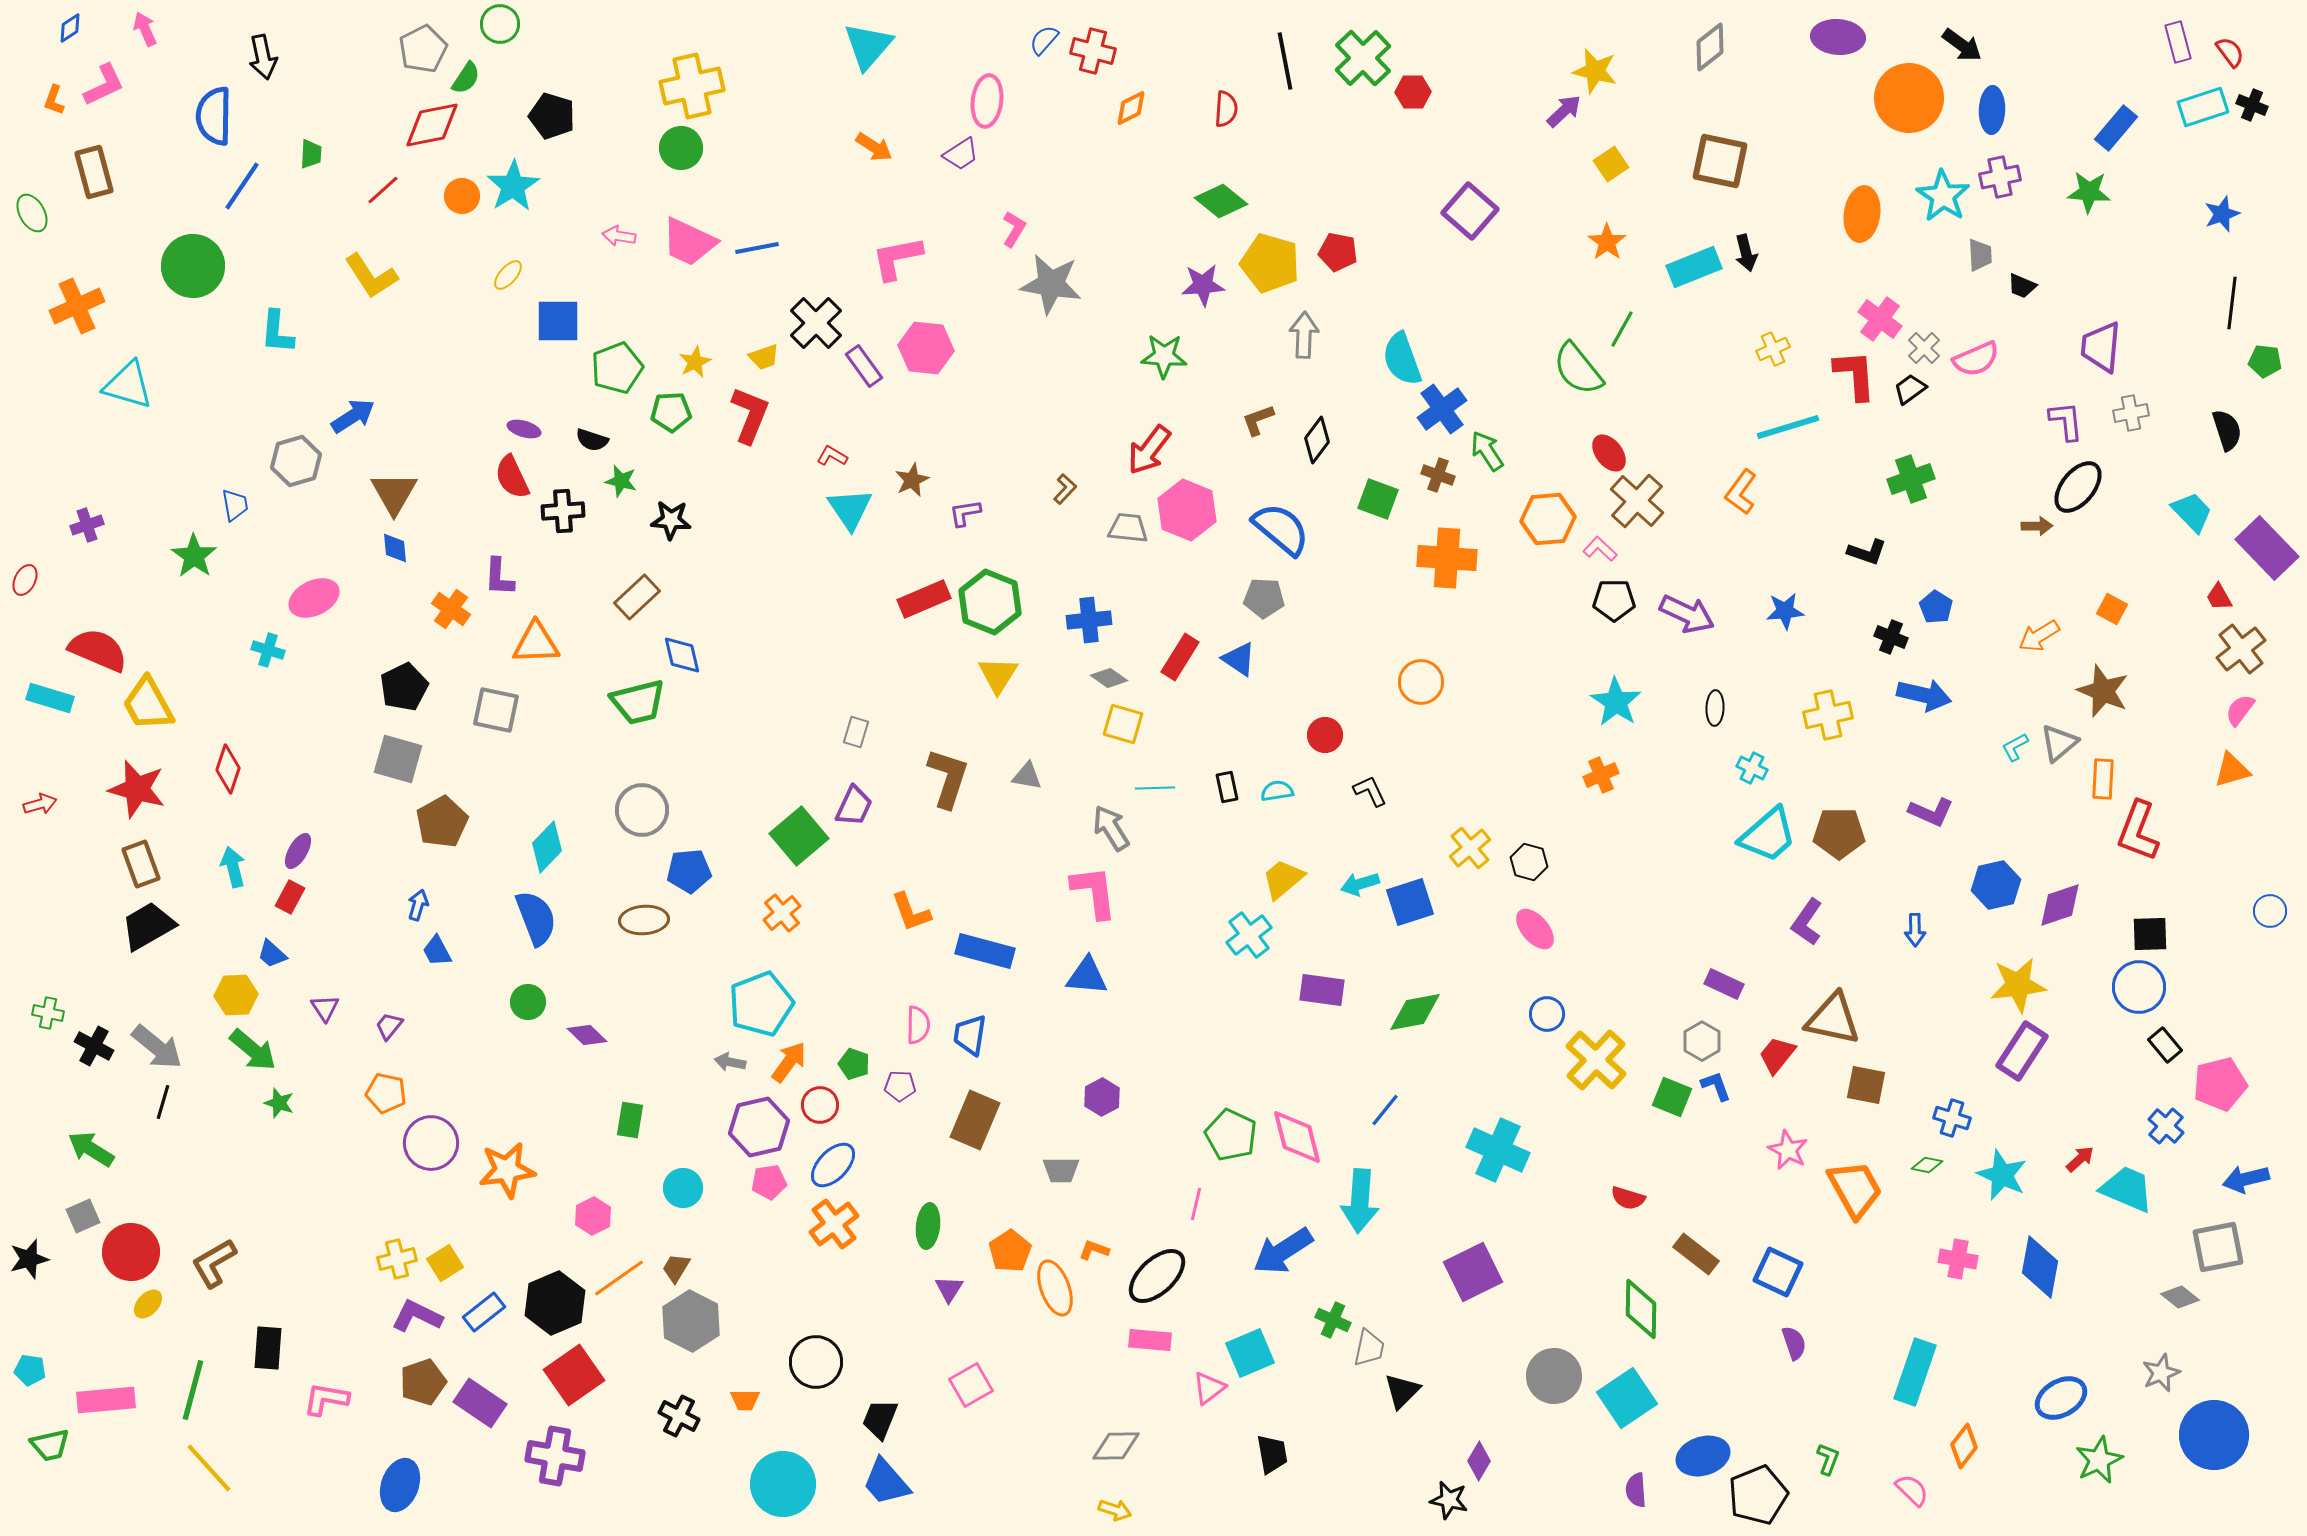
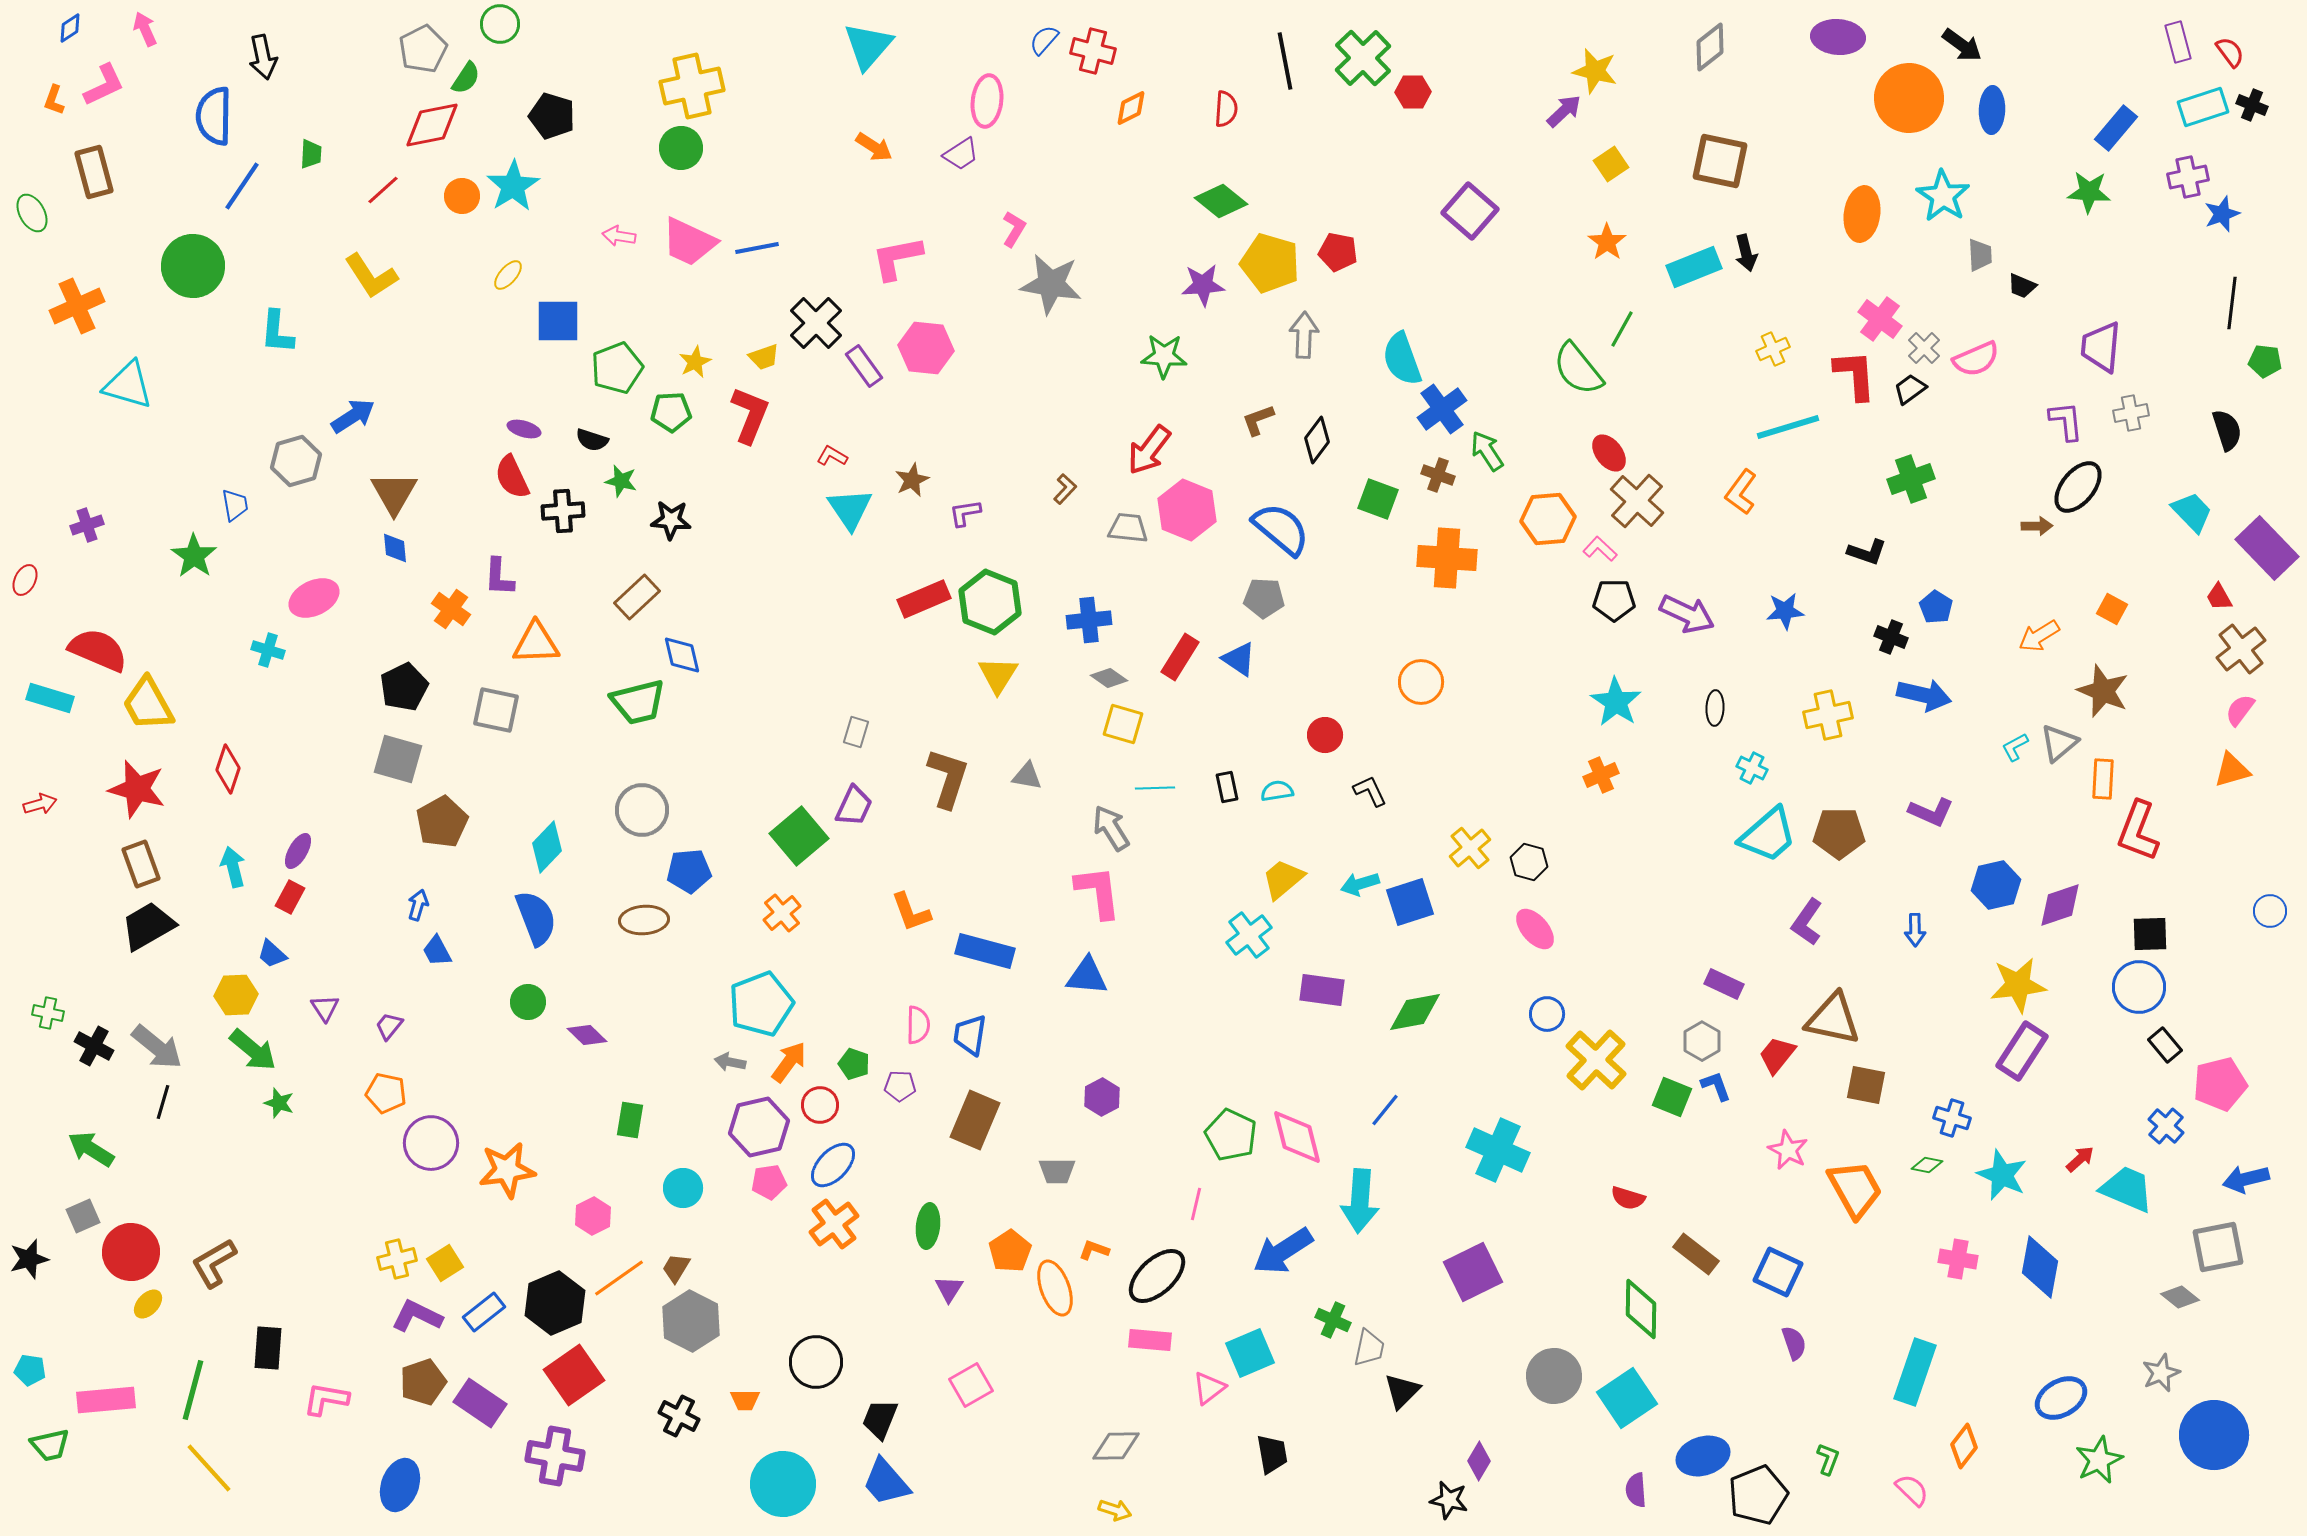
purple cross at (2000, 177): moved 188 px right
pink L-shape at (1094, 892): moved 4 px right
gray trapezoid at (1061, 1170): moved 4 px left, 1 px down
